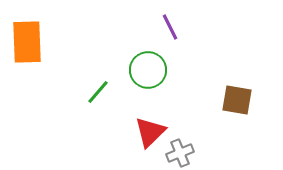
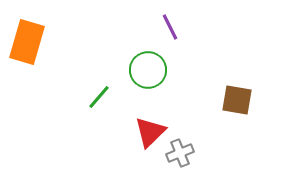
orange rectangle: rotated 18 degrees clockwise
green line: moved 1 px right, 5 px down
